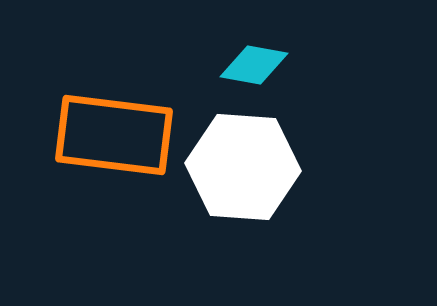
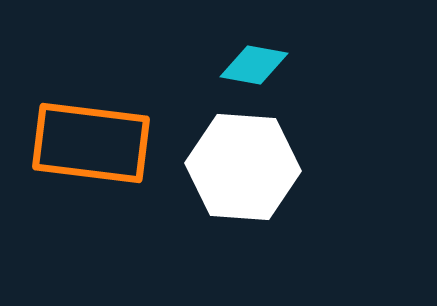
orange rectangle: moved 23 px left, 8 px down
